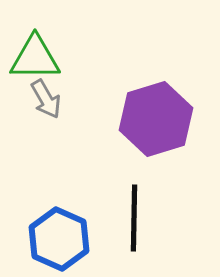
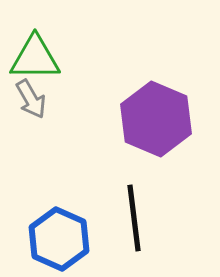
gray arrow: moved 15 px left
purple hexagon: rotated 20 degrees counterclockwise
black line: rotated 8 degrees counterclockwise
